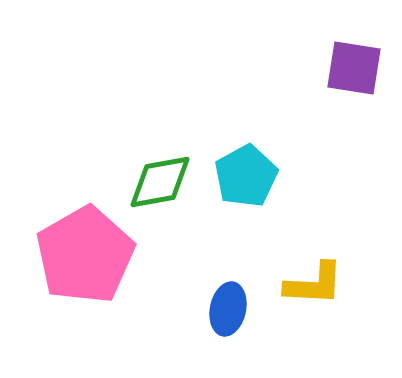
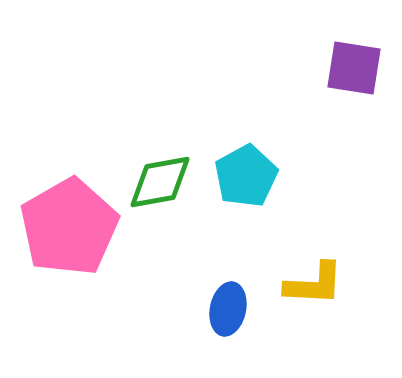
pink pentagon: moved 16 px left, 28 px up
